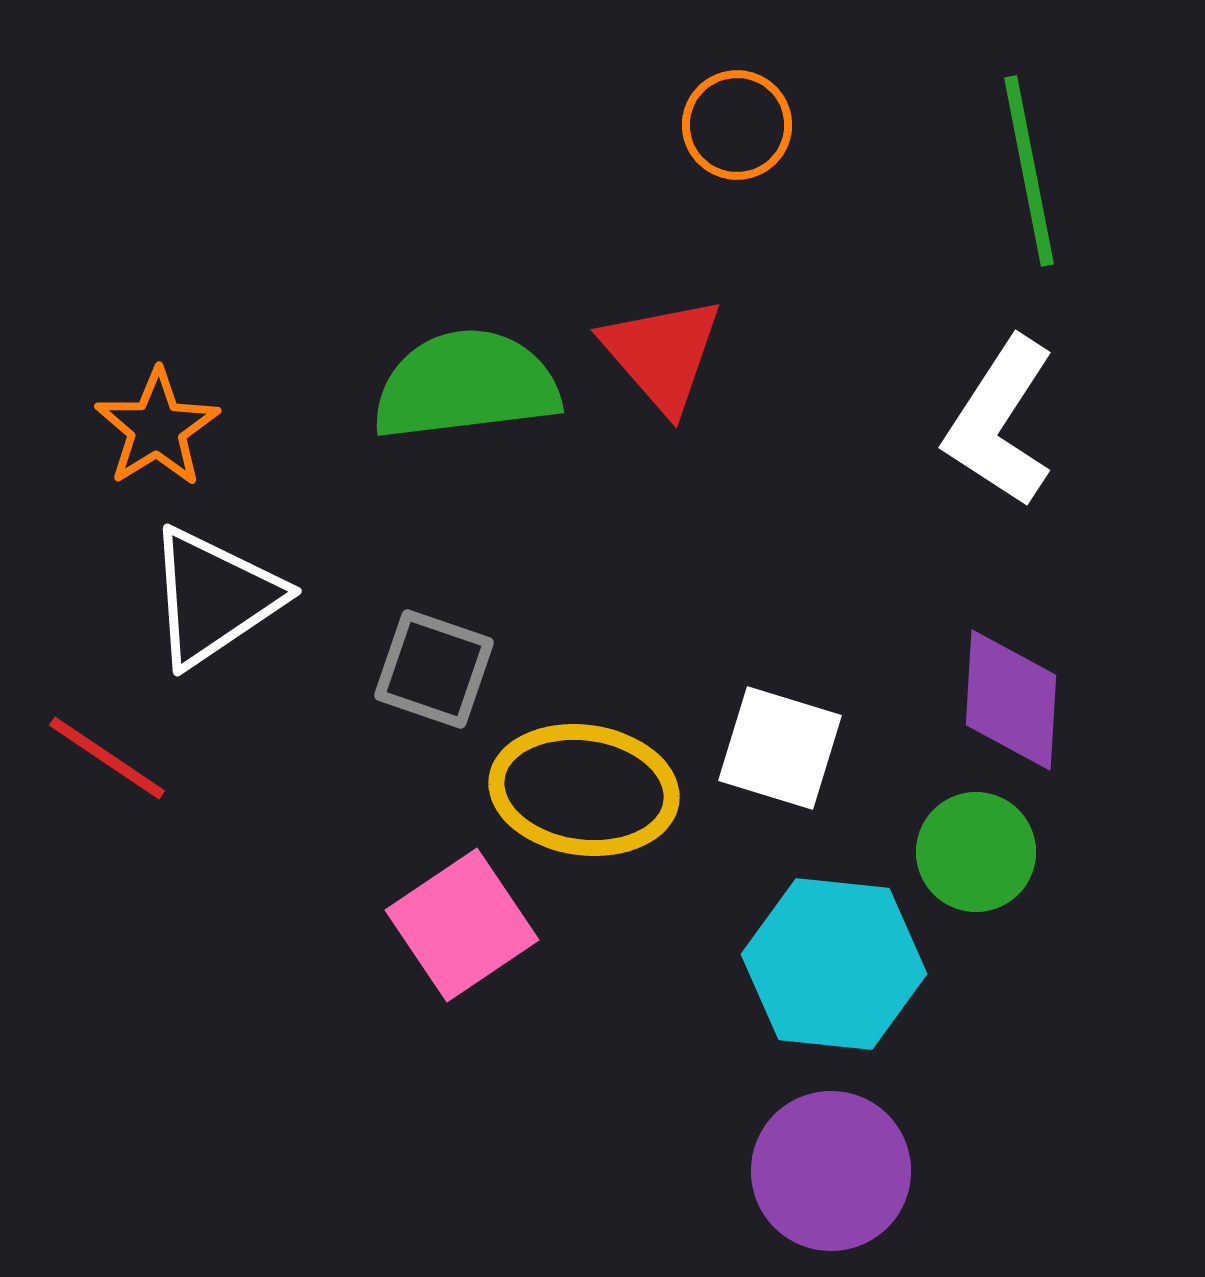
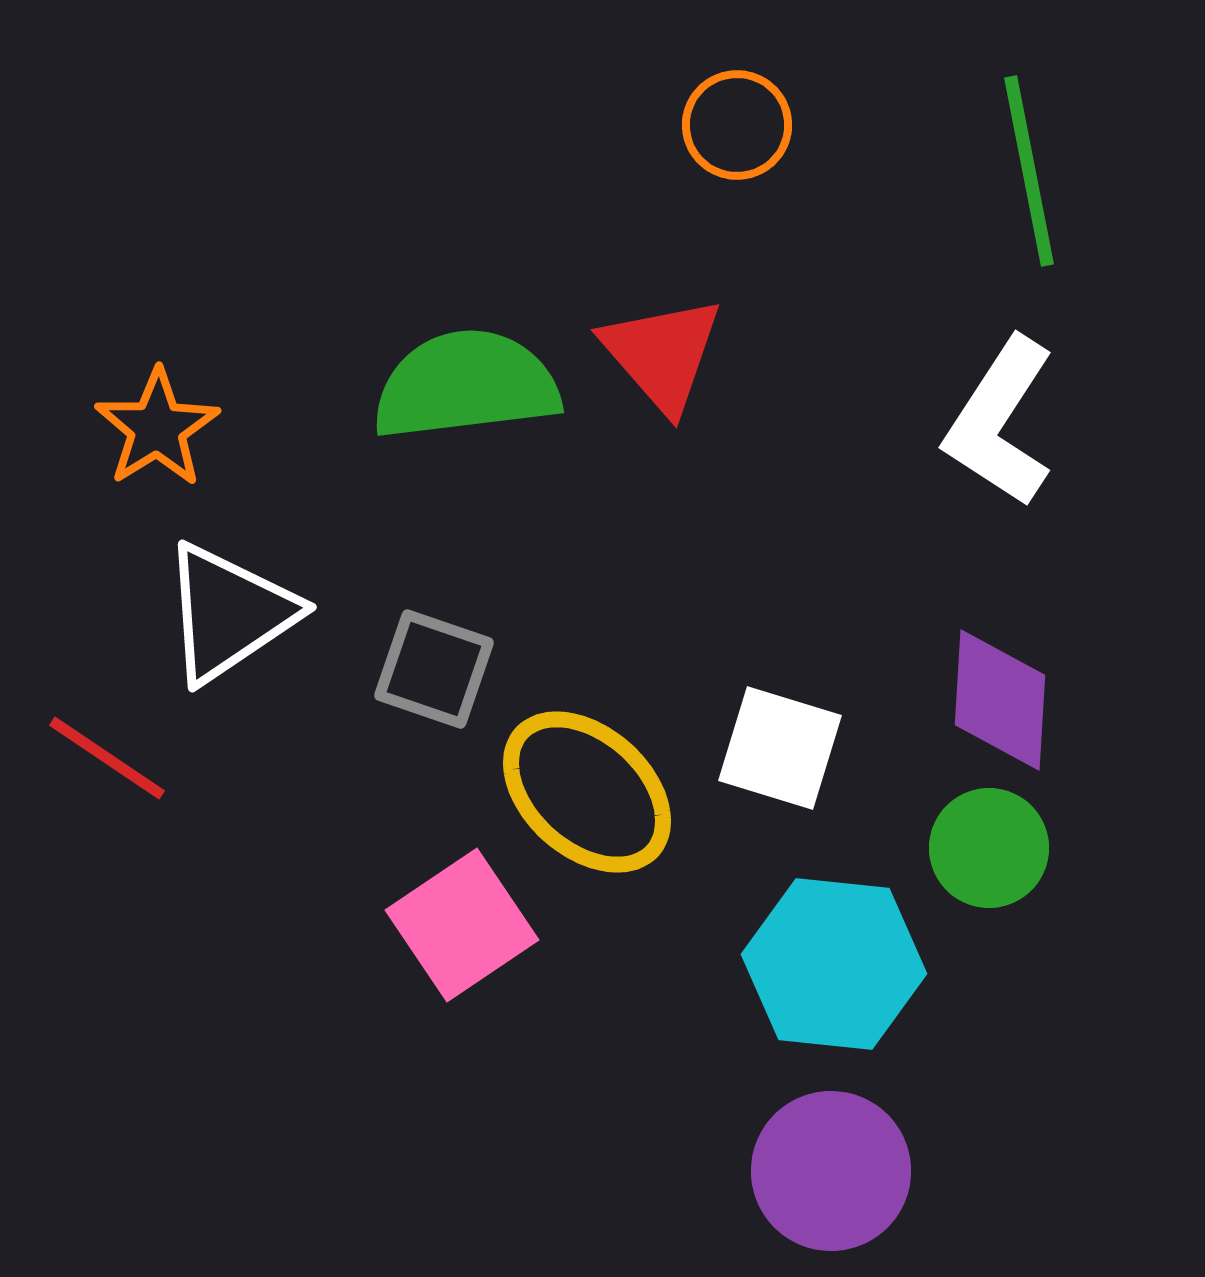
white triangle: moved 15 px right, 16 px down
purple diamond: moved 11 px left
yellow ellipse: moved 3 px right, 2 px down; rotated 34 degrees clockwise
green circle: moved 13 px right, 4 px up
